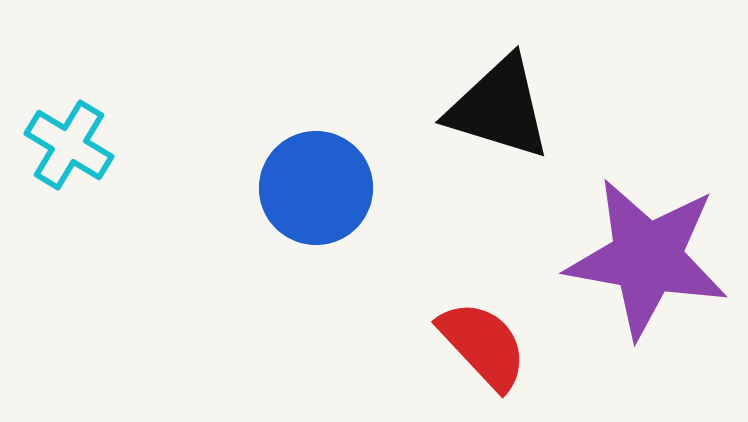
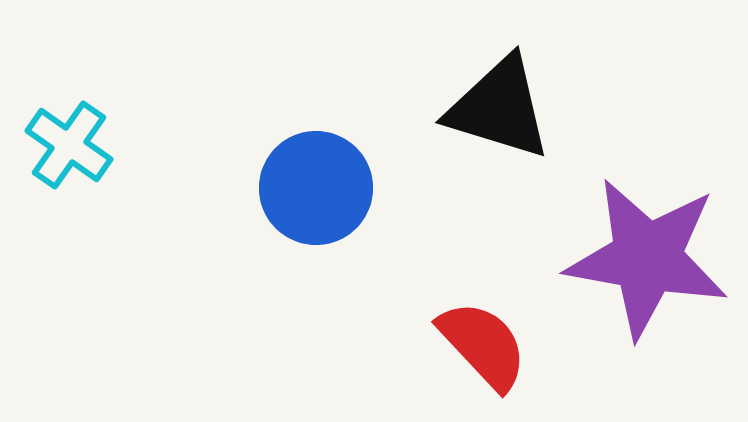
cyan cross: rotated 4 degrees clockwise
